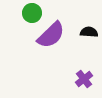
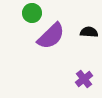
purple semicircle: moved 1 px down
